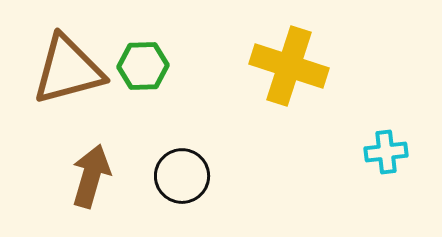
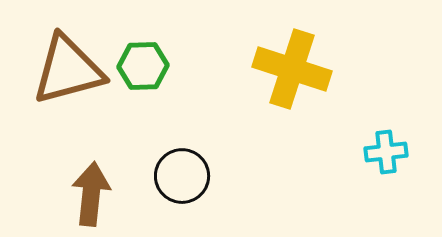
yellow cross: moved 3 px right, 3 px down
brown arrow: moved 18 px down; rotated 10 degrees counterclockwise
